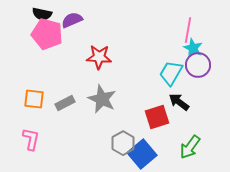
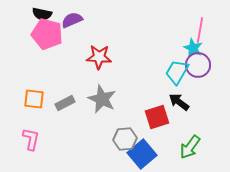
pink line: moved 12 px right
cyan trapezoid: moved 6 px right, 1 px up
gray hexagon: moved 2 px right, 4 px up; rotated 25 degrees clockwise
